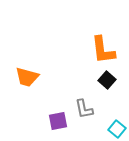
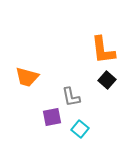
gray L-shape: moved 13 px left, 12 px up
purple square: moved 6 px left, 4 px up
cyan square: moved 37 px left
